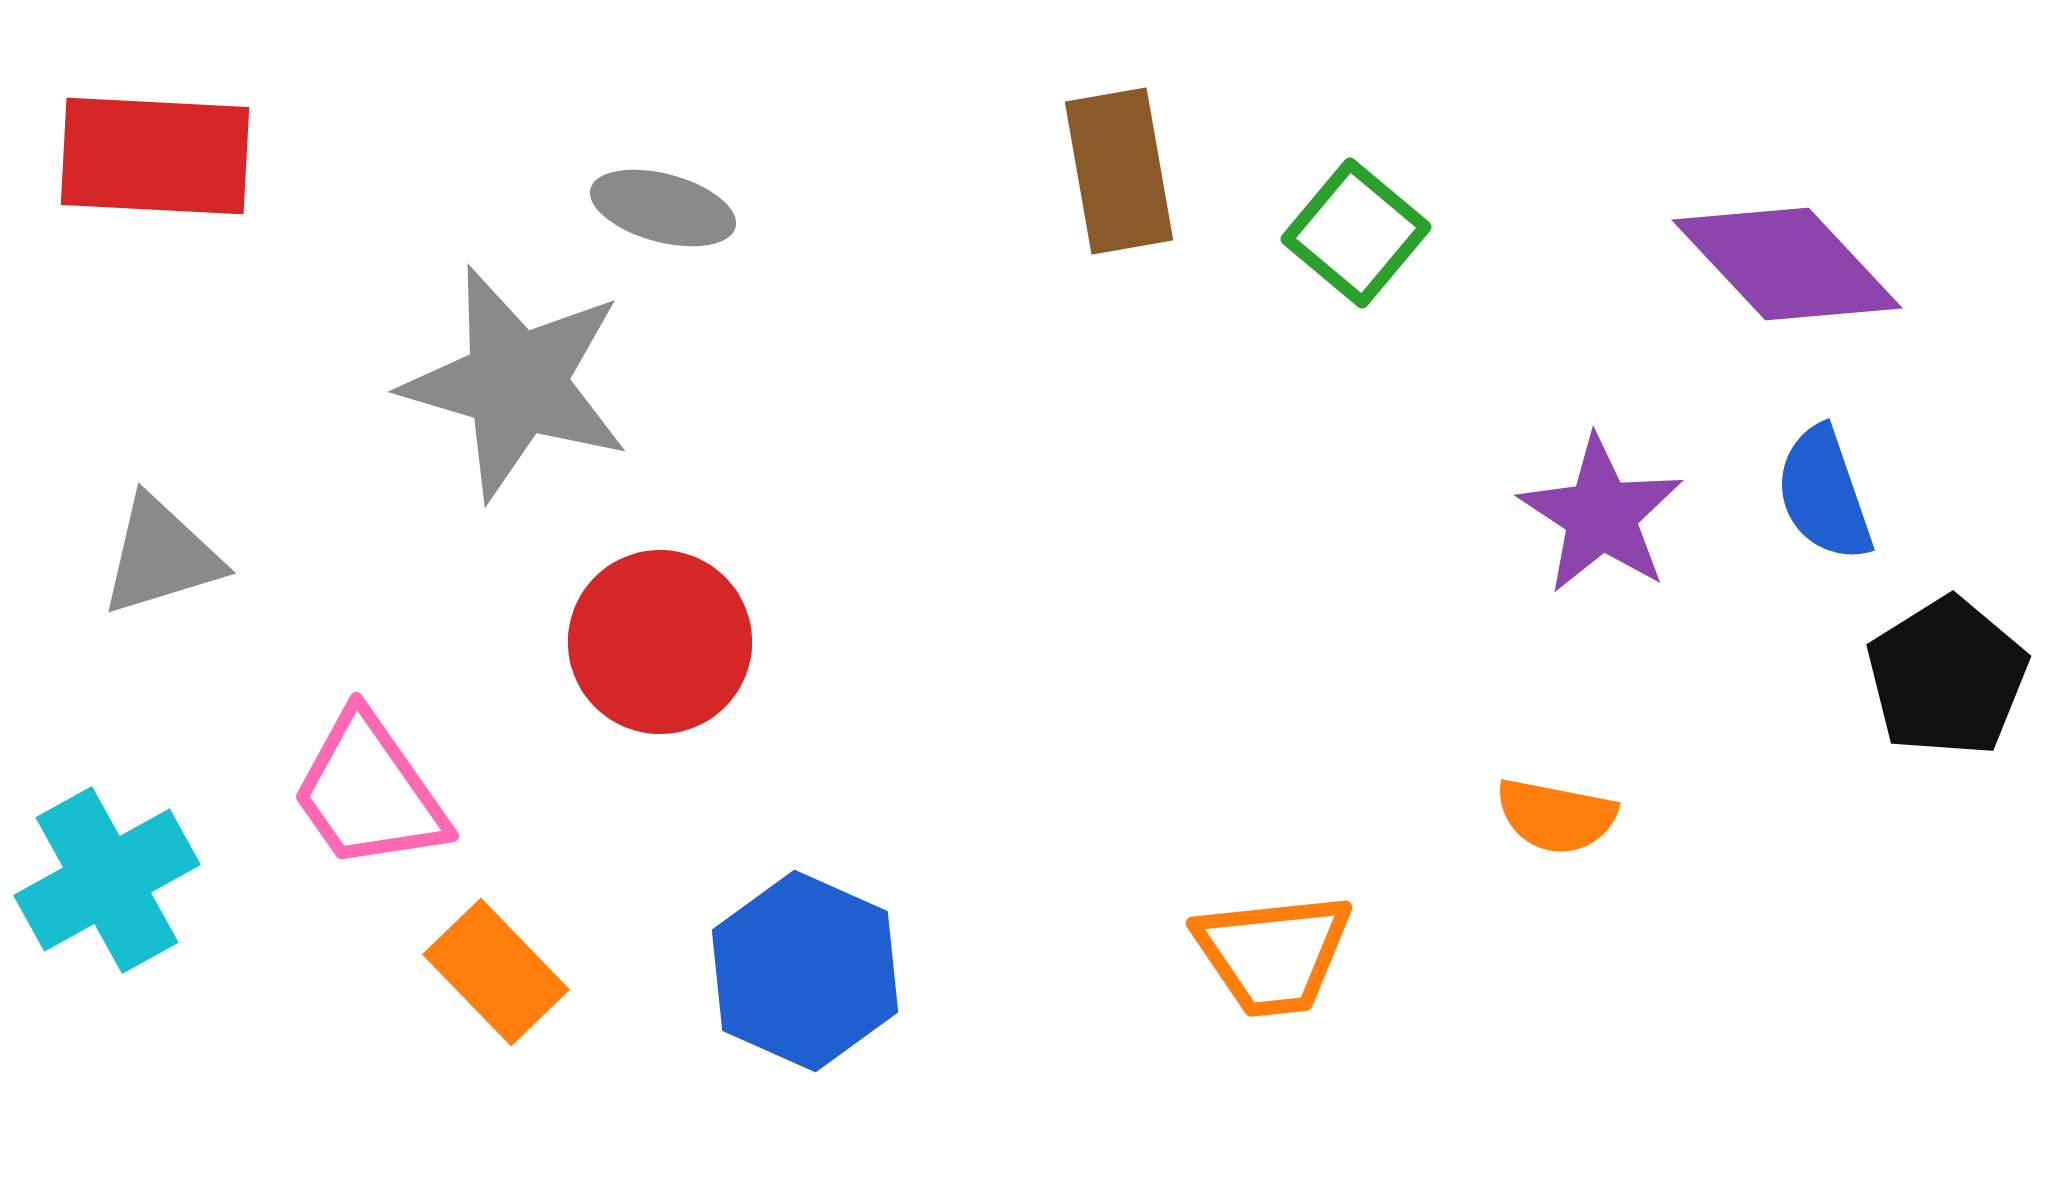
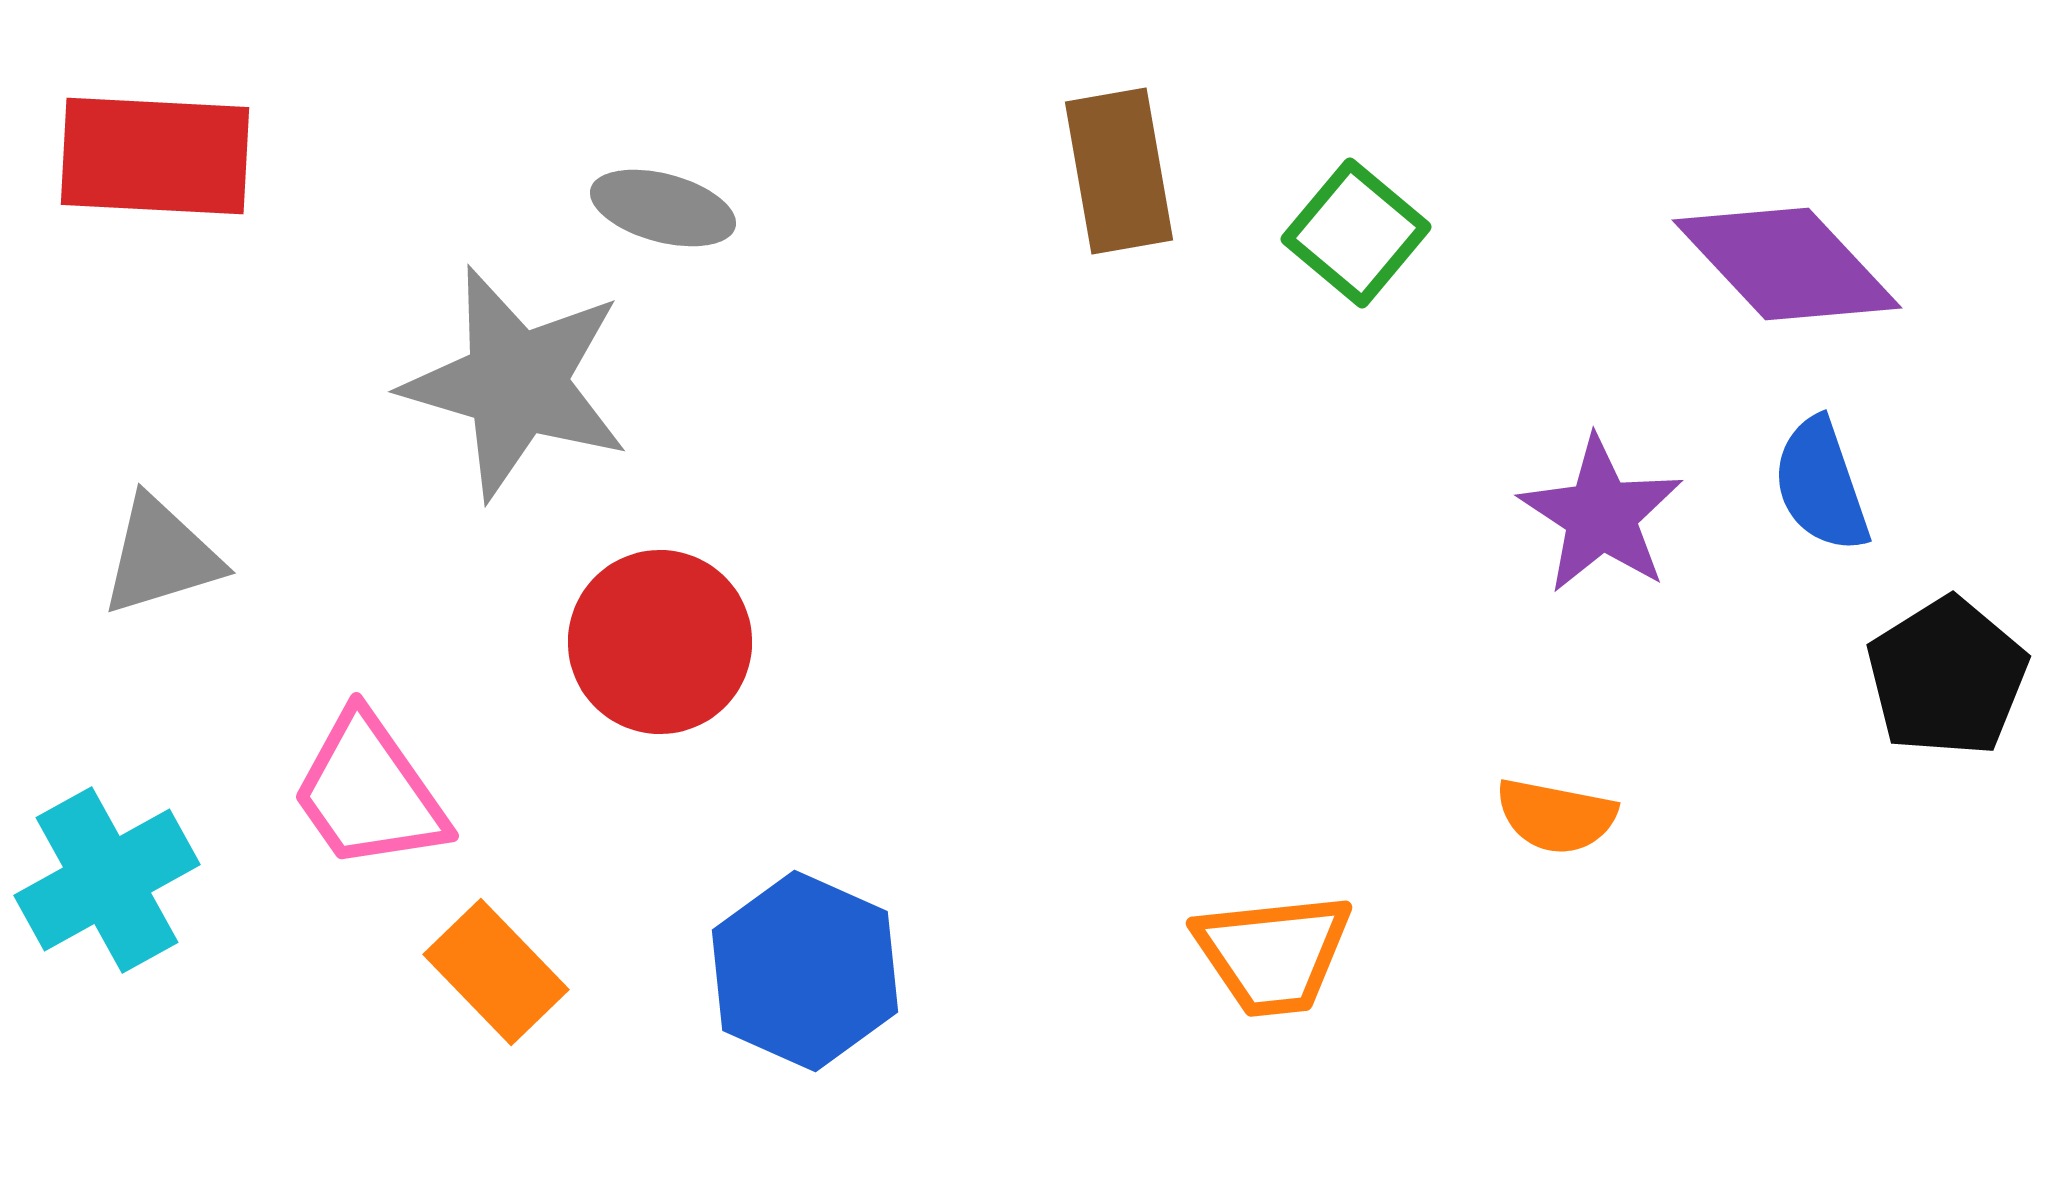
blue semicircle: moved 3 px left, 9 px up
